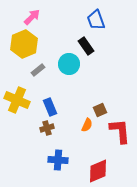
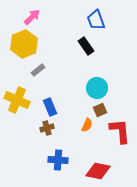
cyan circle: moved 28 px right, 24 px down
red diamond: rotated 35 degrees clockwise
